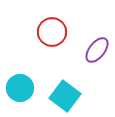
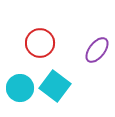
red circle: moved 12 px left, 11 px down
cyan square: moved 10 px left, 10 px up
